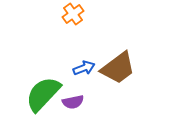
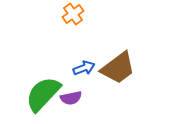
purple semicircle: moved 2 px left, 4 px up
